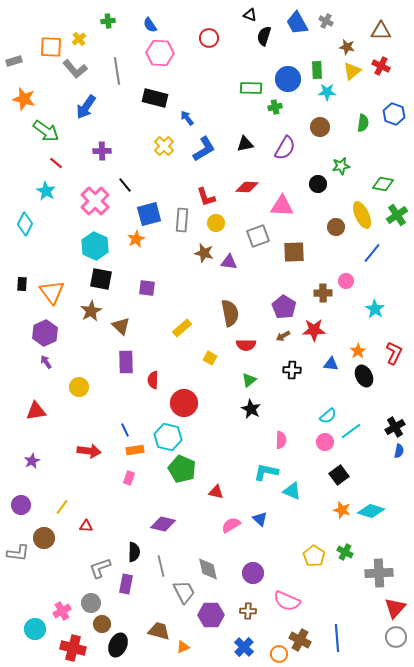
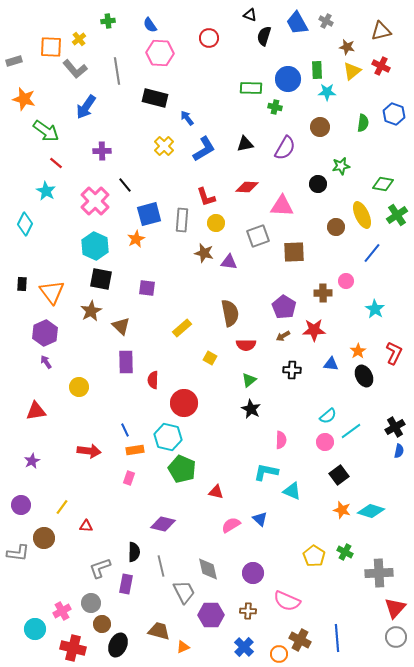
brown triangle at (381, 31): rotated 15 degrees counterclockwise
green cross at (275, 107): rotated 24 degrees clockwise
